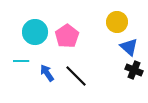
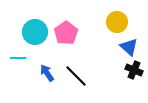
pink pentagon: moved 1 px left, 3 px up
cyan line: moved 3 px left, 3 px up
